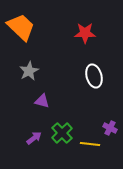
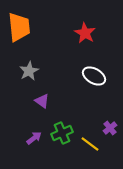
orange trapezoid: moved 2 px left; rotated 40 degrees clockwise
red star: rotated 30 degrees clockwise
white ellipse: rotated 45 degrees counterclockwise
purple triangle: rotated 21 degrees clockwise
purple cross: rotated 24 degrees clockwise
green cross: rotated 20 degrees clockwise
yellow line: rotated 30 degrees clockwise
